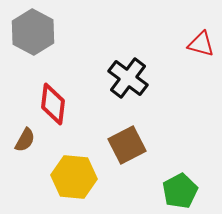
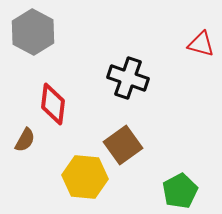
black cross: rotated 18 degrees counterclockwise
brown square: moved 4 px left; rotated 9 degrees counterclockwise
yellow hexagon: moved 11 px right
